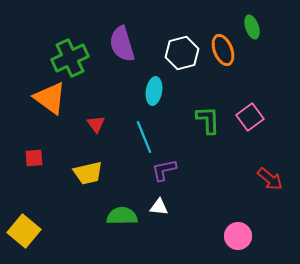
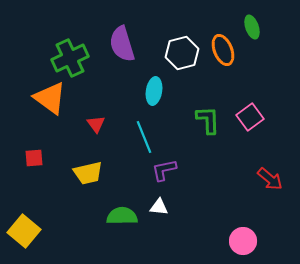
pink circle: moved 5 px right, 5 px down
